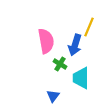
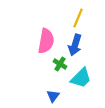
yellow line: moved 11 px left, 9 px up
pink semicircle: rotated 20 degrees clockwise
cyan trapezoid: rotated 135 degrees counterclockwise
